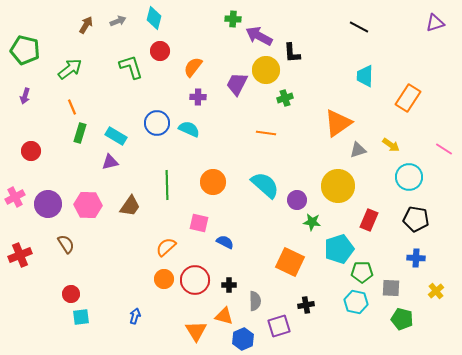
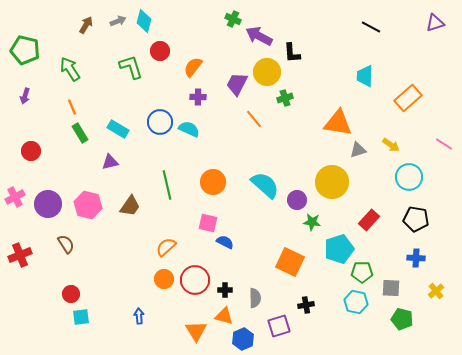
cyan diamond at (154, 18): moved 10 px left, 3 px down
green cross at (233, 19): rotated 21 degrees clockwise
black line at (359, 27): moved 12 px right
green arrow at (70, 69): rotated 85 degrees counterclockwise
yellow circle at (266, 70): moved 1 px right, 2 px down
orange rectangle at (408, 98): rotated 16 degrees clockwise
blue circle at (157, 123): moved 3 px right, 1 px up
orange triangle at (338, 123): rotated 44 degrees clockwise
green rectangle at (80, 133): rotated 48 degrees counterclockwise
orange line at (266, 133): moved 12 px left, 14 px up; rotated 42 degrees clockwise
cyan rectangle at (116, 136): moved 2 px right, 7 px up
pink line at (444, 149): moved 5 px up
green line at (167, 185): rotated 12 degrees counterclockwise
yellow circle at (338, 186): moved 6 px left, 4 px up
pink hexagon at (88, 205): rotated 12 degrees clockwise
red rectangle at (369, 220): rotated 20 degrees clockwise
pink square at (199, 223): moved 9 px right
black cross at (229, 285): moved 4 px left, 5 px down
gray semicircle at (255, 301): moved 3 px up
blue arrow at (135, 316): moved 4 px right; rotated 21 degrees counterclockwise
